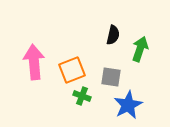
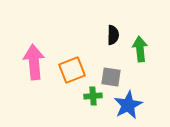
black semicircle: rotated 12 degrees counterclockwise
green arrow: rotated 25 degrees counterclockwise
green cross: moved 11 px right; rotated 24 degrees counterclockwise
